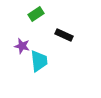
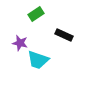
purple star: moved 2 px left, 3 px up
cyan trapezoid: moved 1 px left, 1 px up; rotated 115 degrees clockwise
